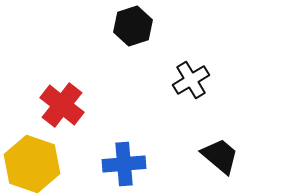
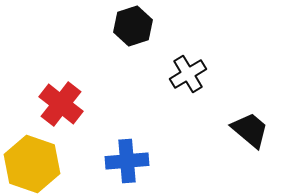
black cross: moved 3 px left, 6 px up
red cross: moved 1 px left, 1 px up
black trapezoid: moved 30 px right, 26 px up
blue cross: moved 3 px right, 3 px up
